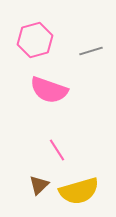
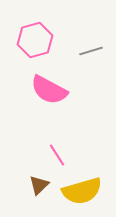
pink semicircle: rotated 9 degrees clockwise
pink line: moved 5 px down
yellow semicircle: moved 3 px right
